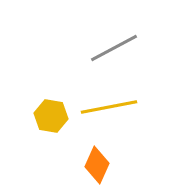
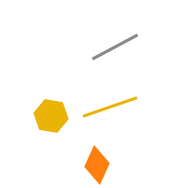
gray line: moved 1 px right, 1 px up
yellow line: moved 1 px right; rotated 8 degrees counterclockwise
